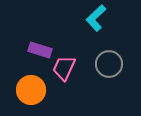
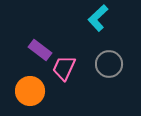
cyan L-shape: moved 2 px right
purple rectangle: rotated 20 degrees clockwise
orange circle: moved 1 px left, 1 px down
